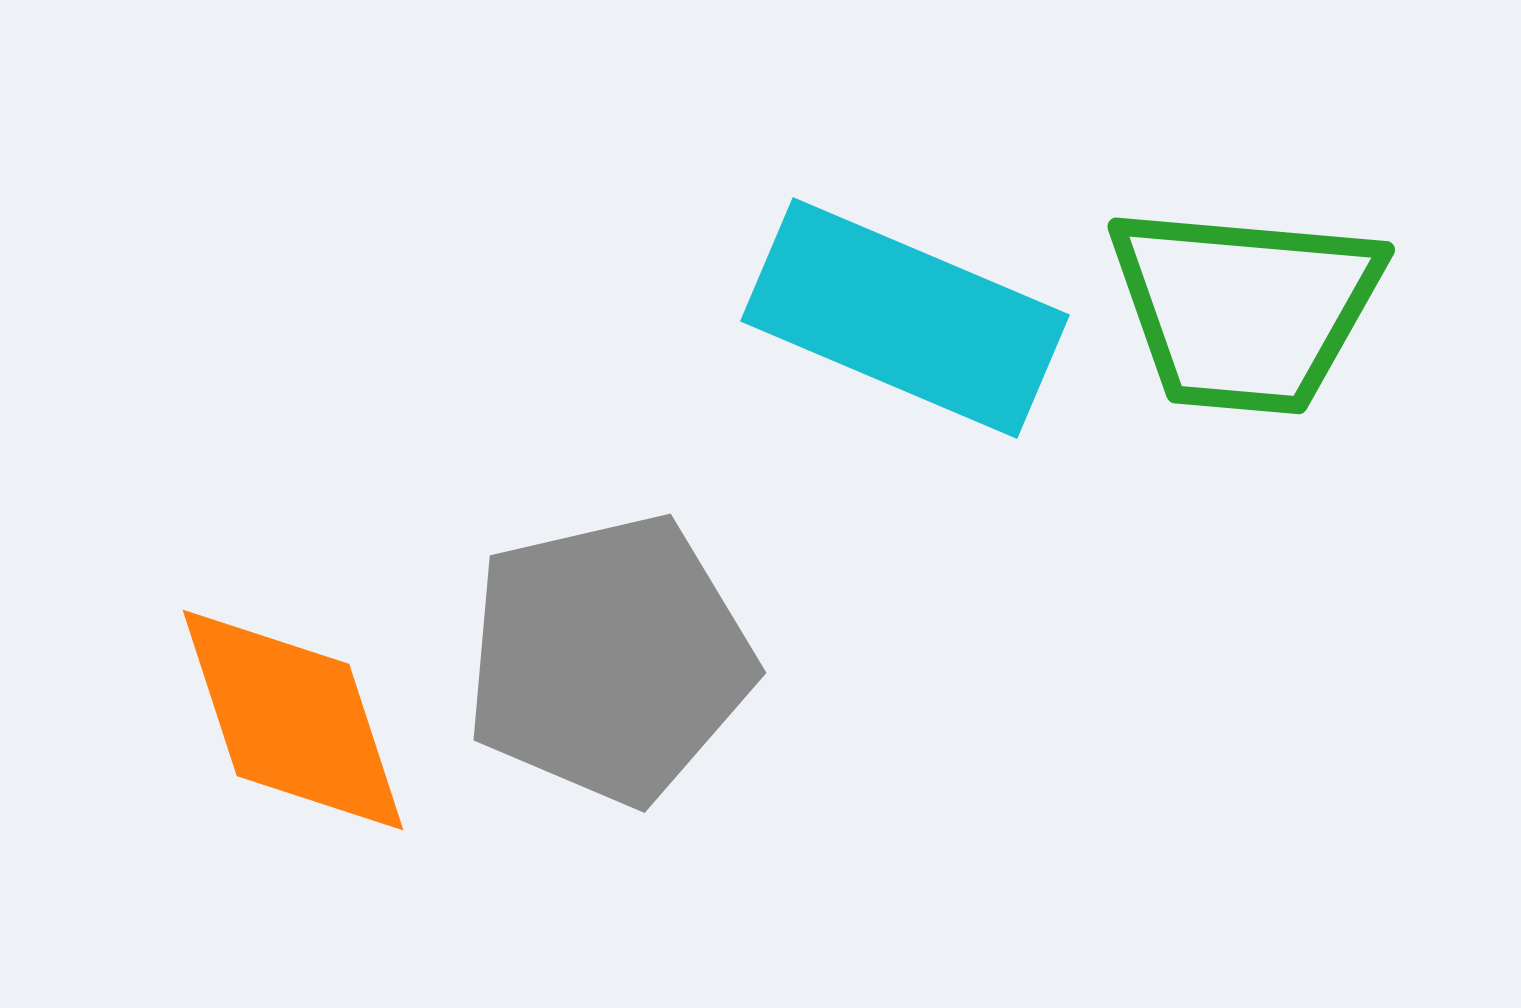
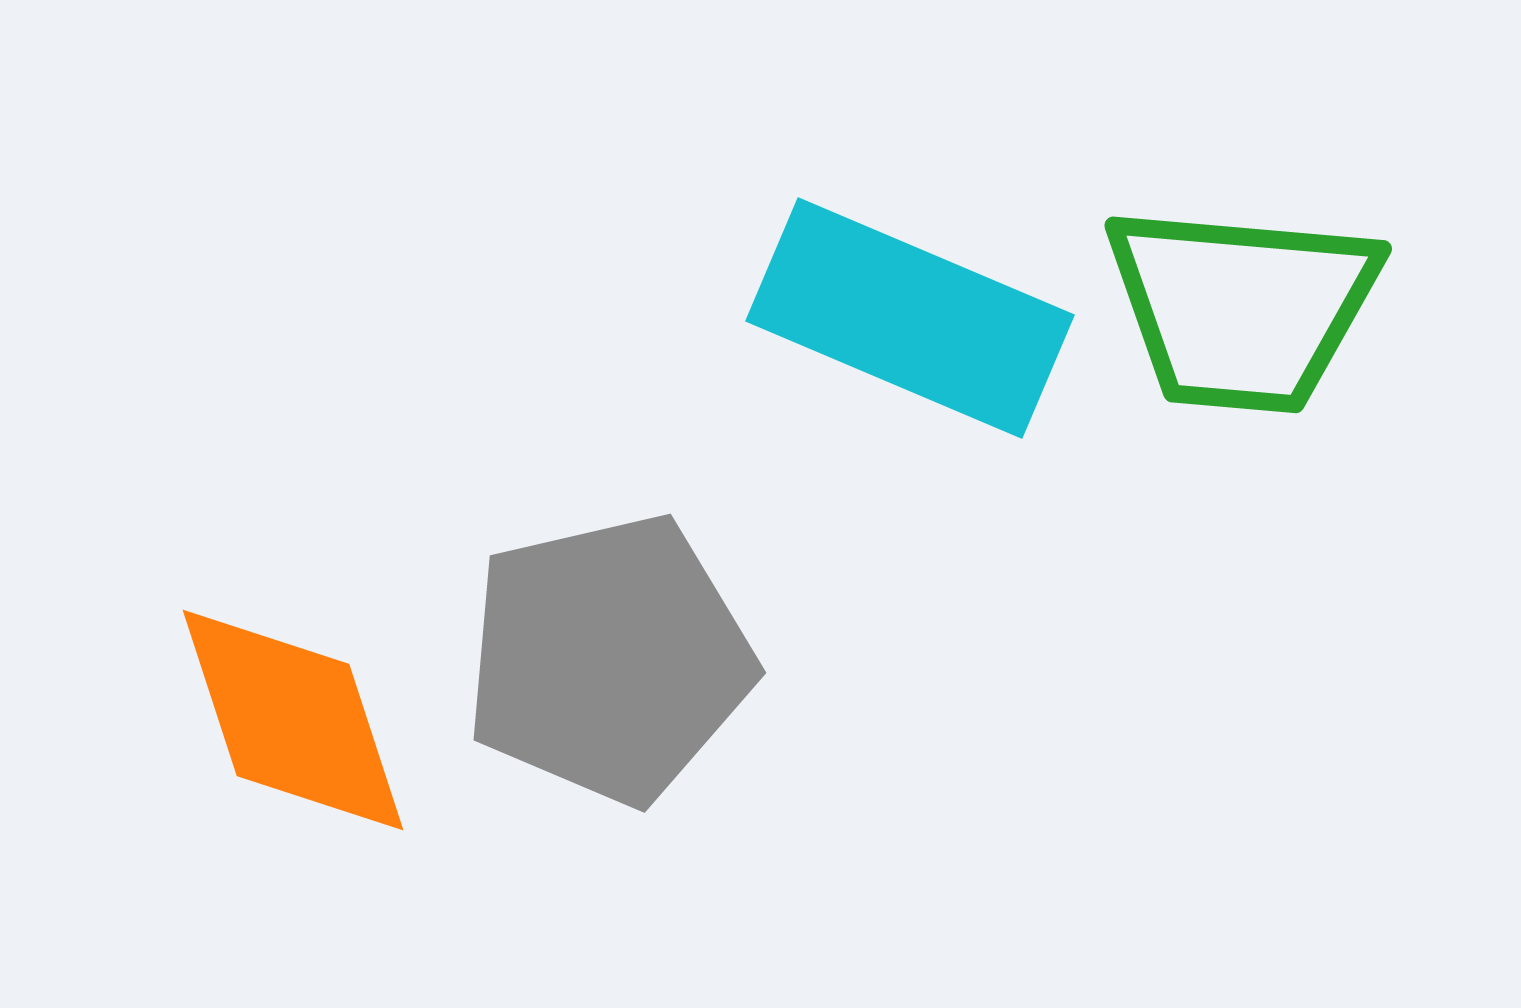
green trapezoid: moved 3 px left, 1 px up
cyan rectangle: moved 5 px right
